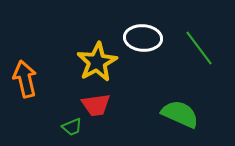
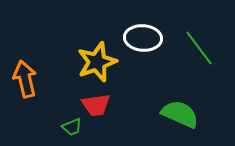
yellow star: rotated 9 degrees clockwise
